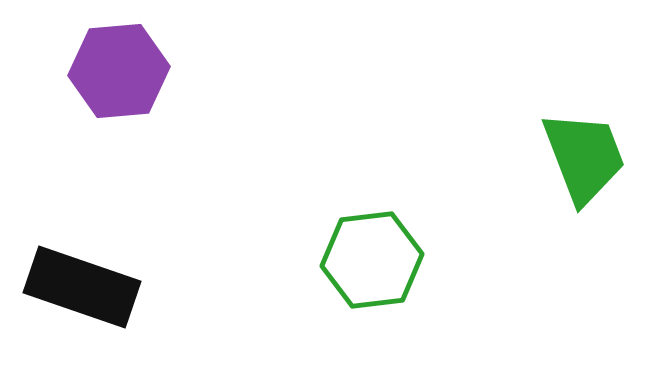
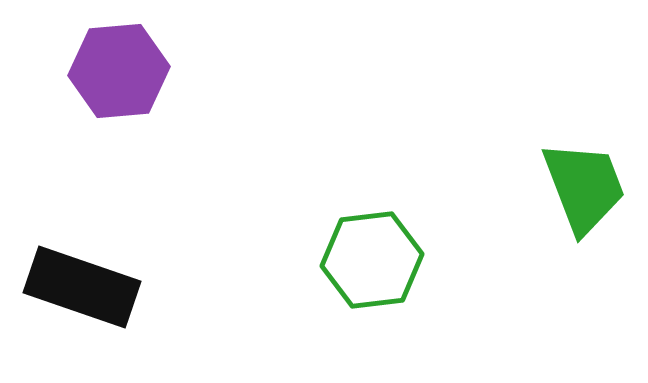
green trapezoid: moved 30 px down
